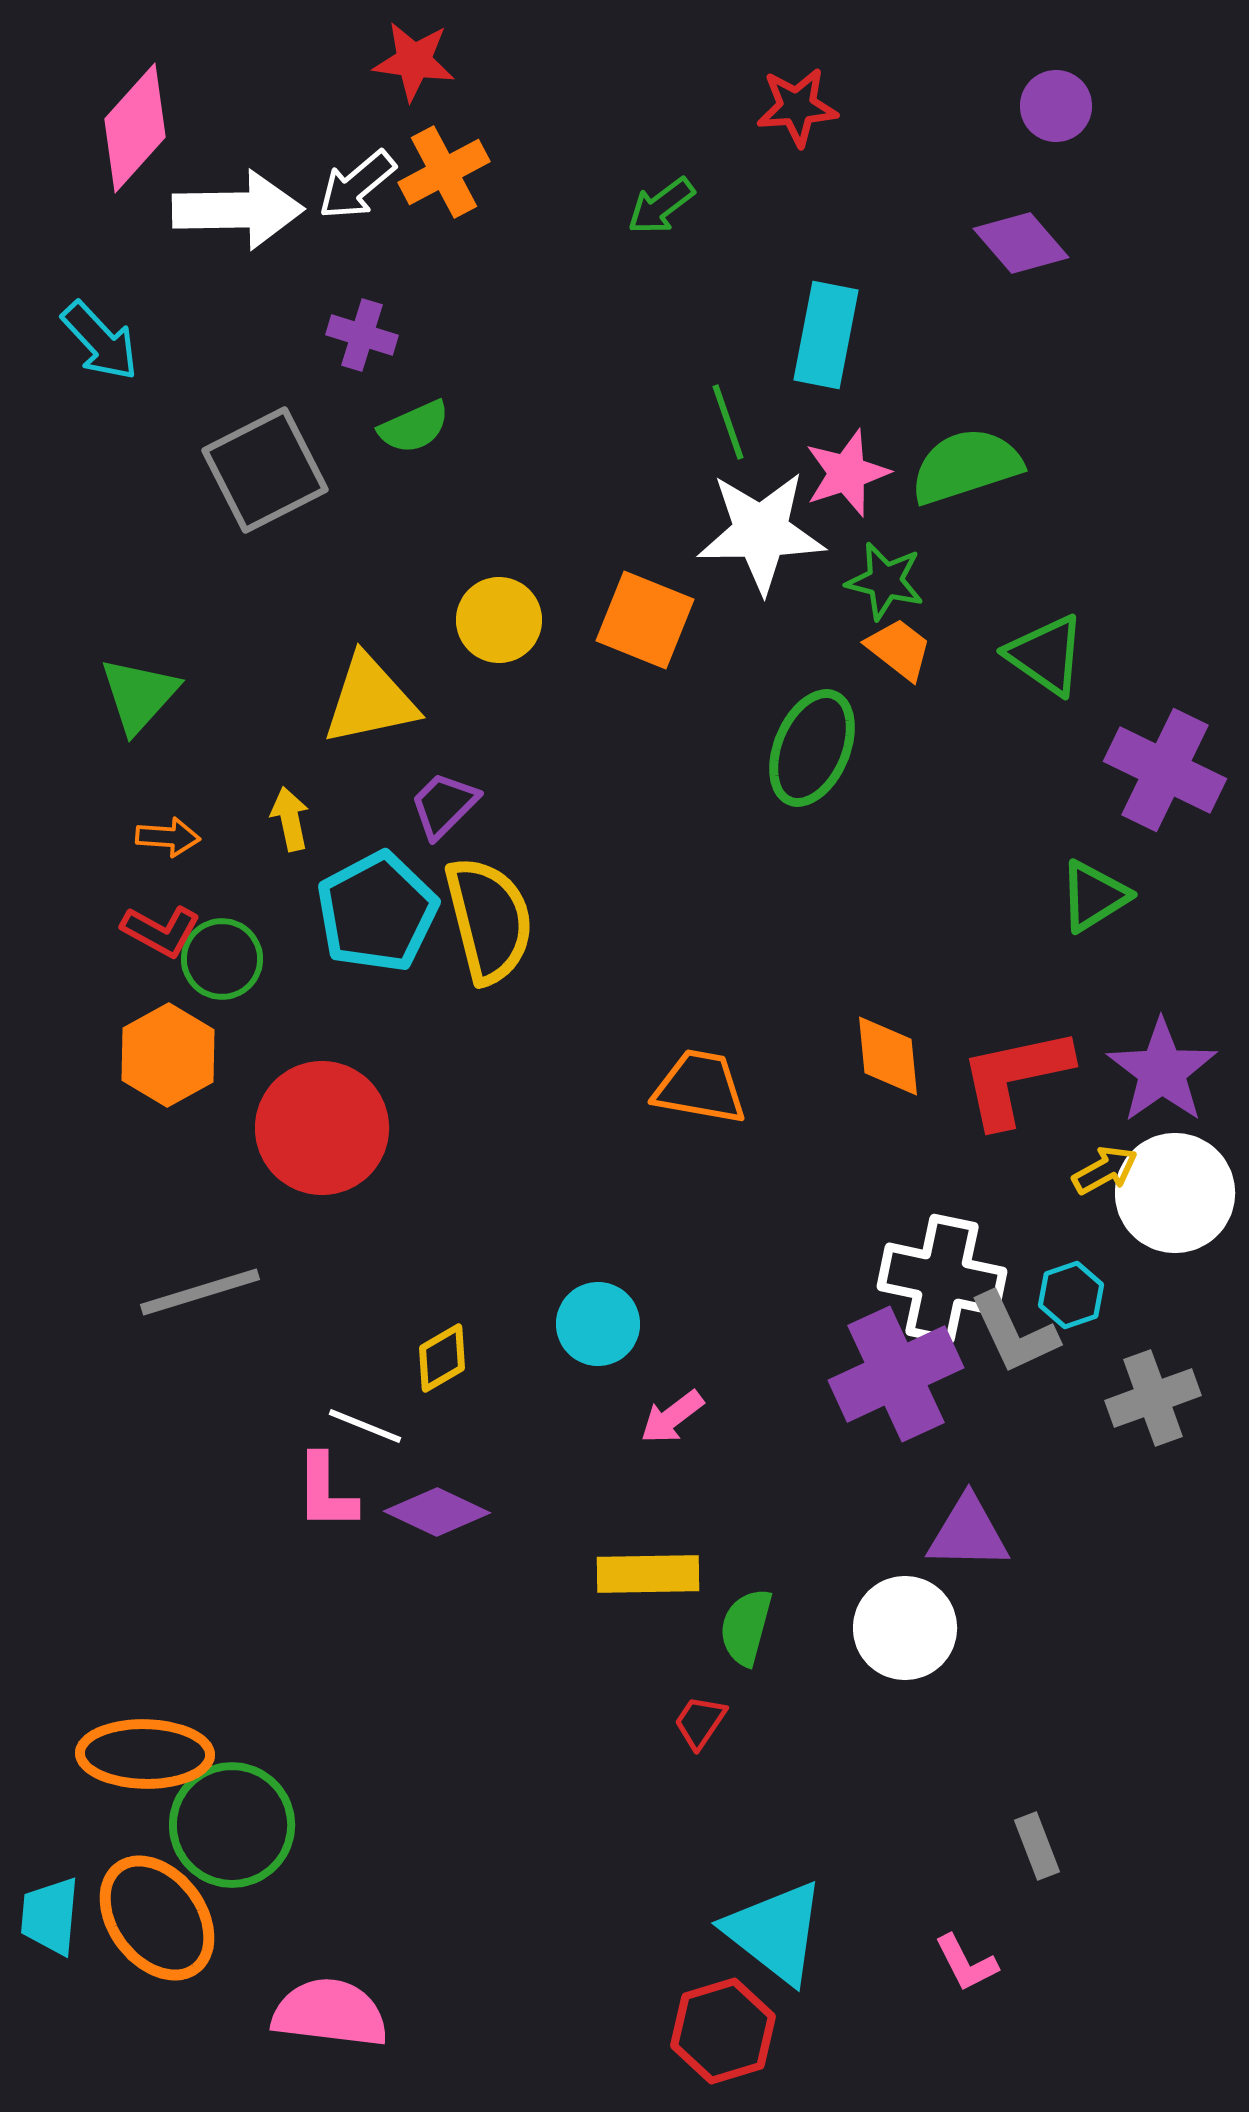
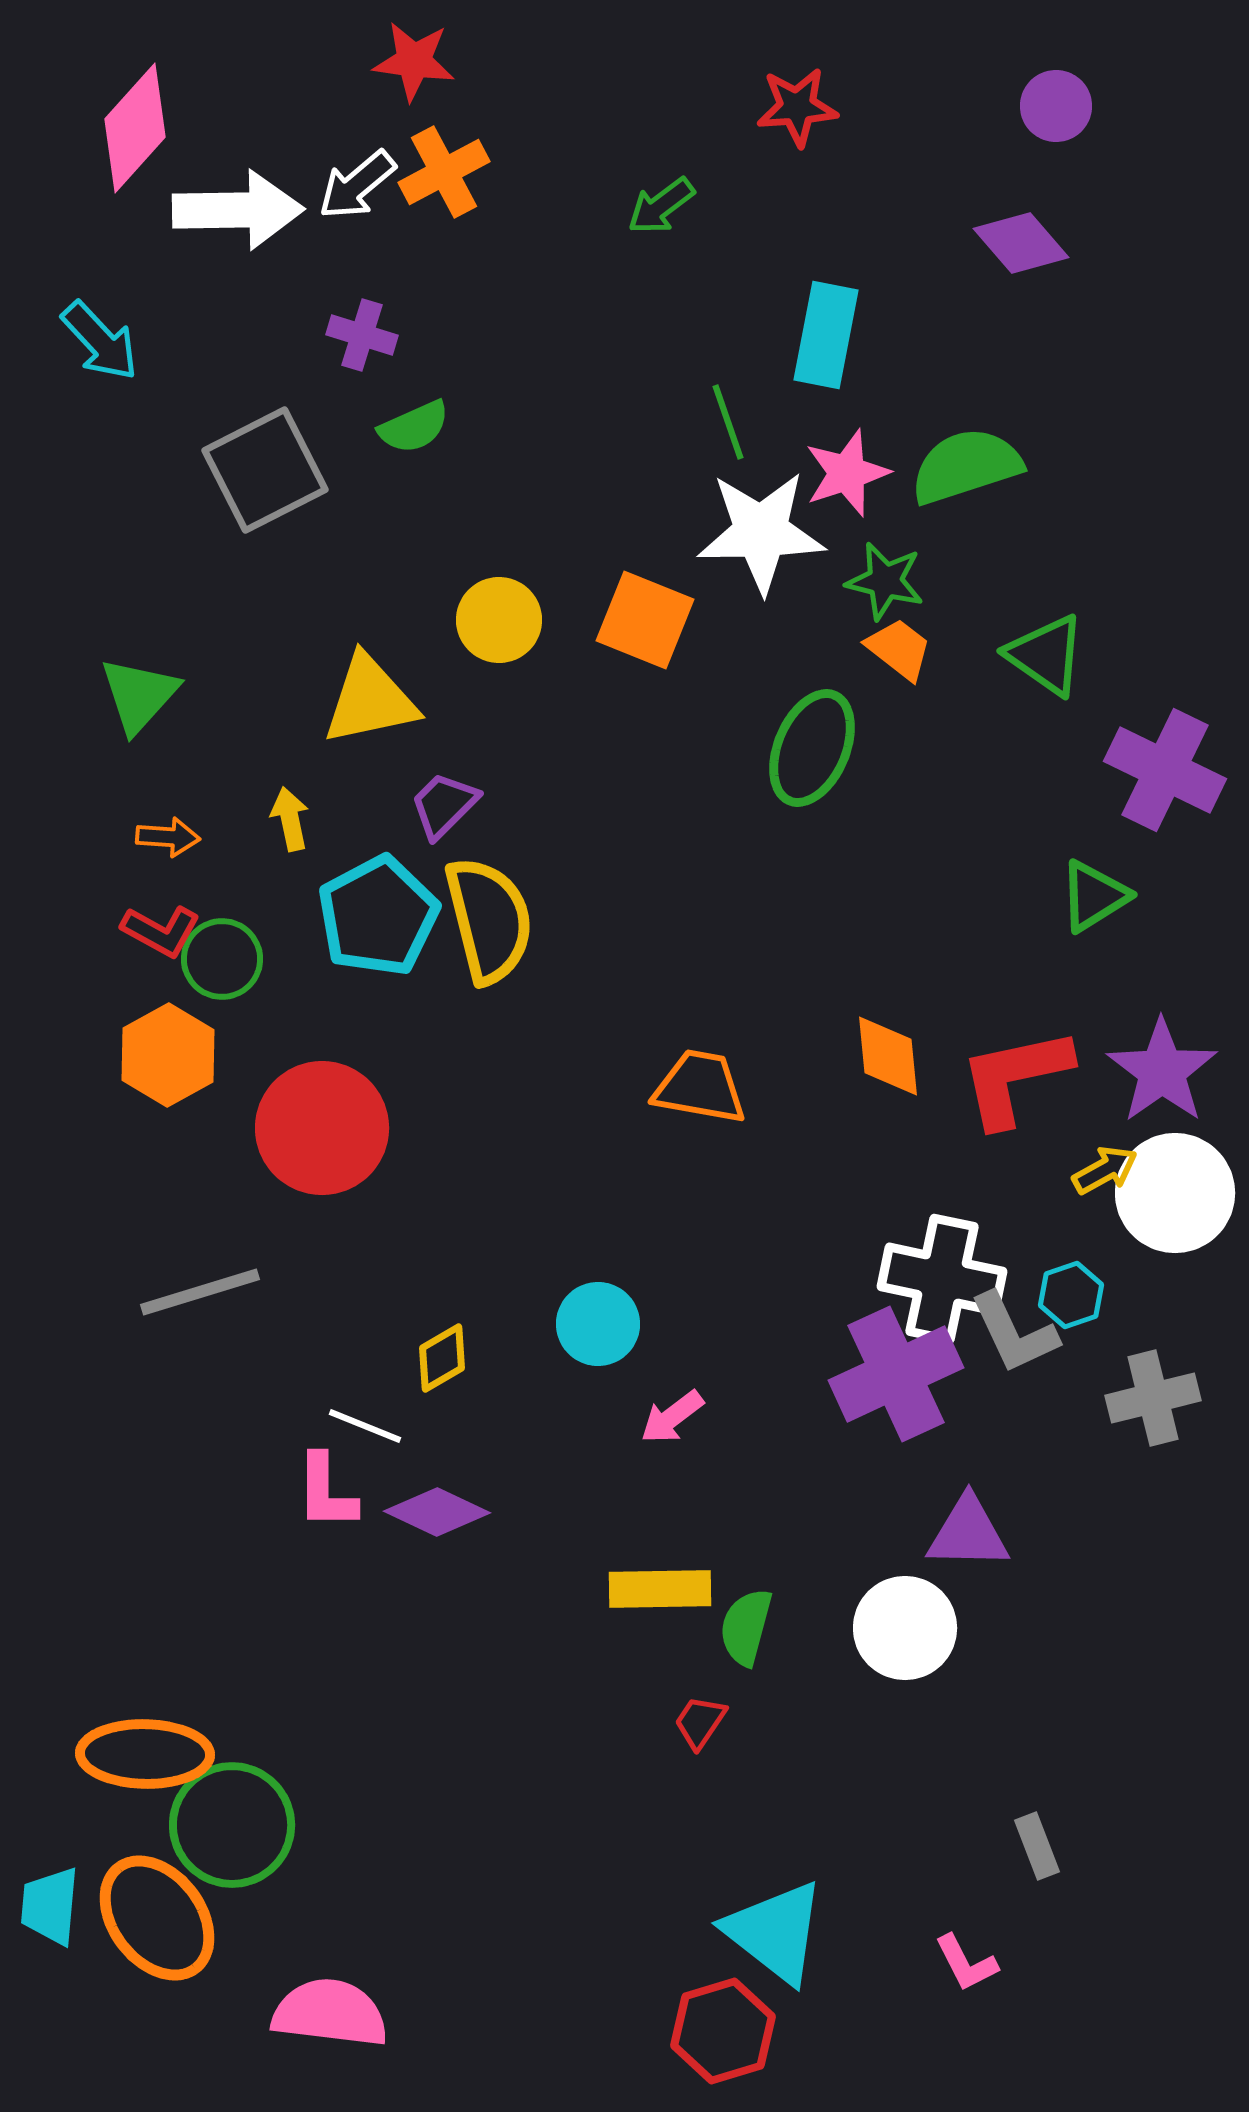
cyan pentagon at (377, 912): moved 1 px right, 4 px down
gray cross at (1153, 1398): rotated 6 degrees clockwise
yellow rectangle at (648, 1574): moved 12 px right, 15 px down
cyan trapezoid at (50, 1916): moved 10 px up
